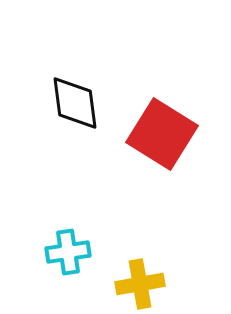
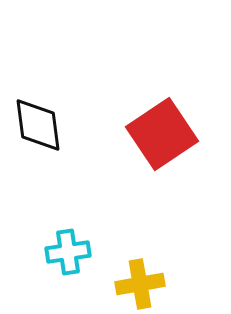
black diamond: moved 37 px left, 22 px down
red square: rotated 24 degrees clockwise
